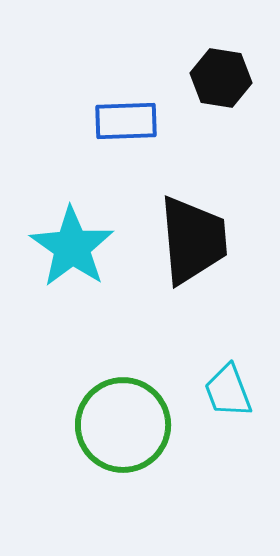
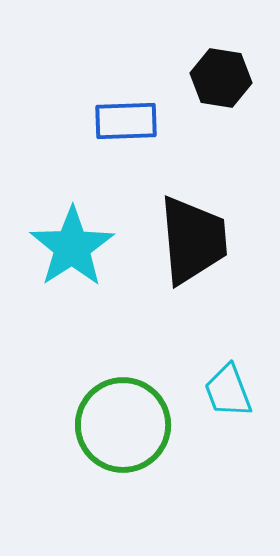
cyan star: rotated 4 degrees clockwise
